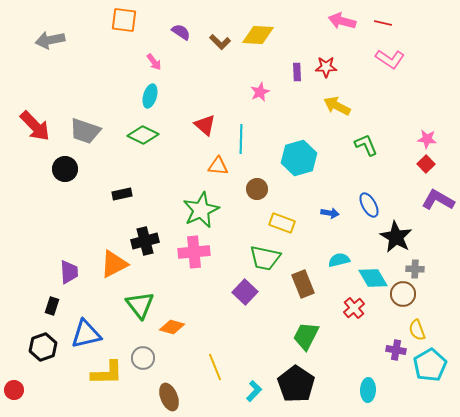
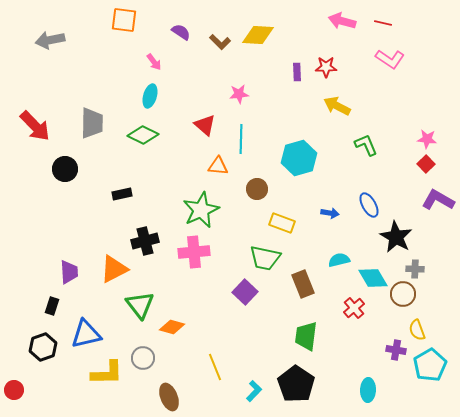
pink star at (260, 92): moved 21 px left, 2 px down; rotated 18 degrees clockwise
gray trapezoid at (85, 131): moved 7 px right, 8 px up; rotated 108 degrees counterclockwise
orange triangle at (114, 264): moved 5 px down
green trapezoid at (306, 336): rotated 20 degrees counterclockwise
